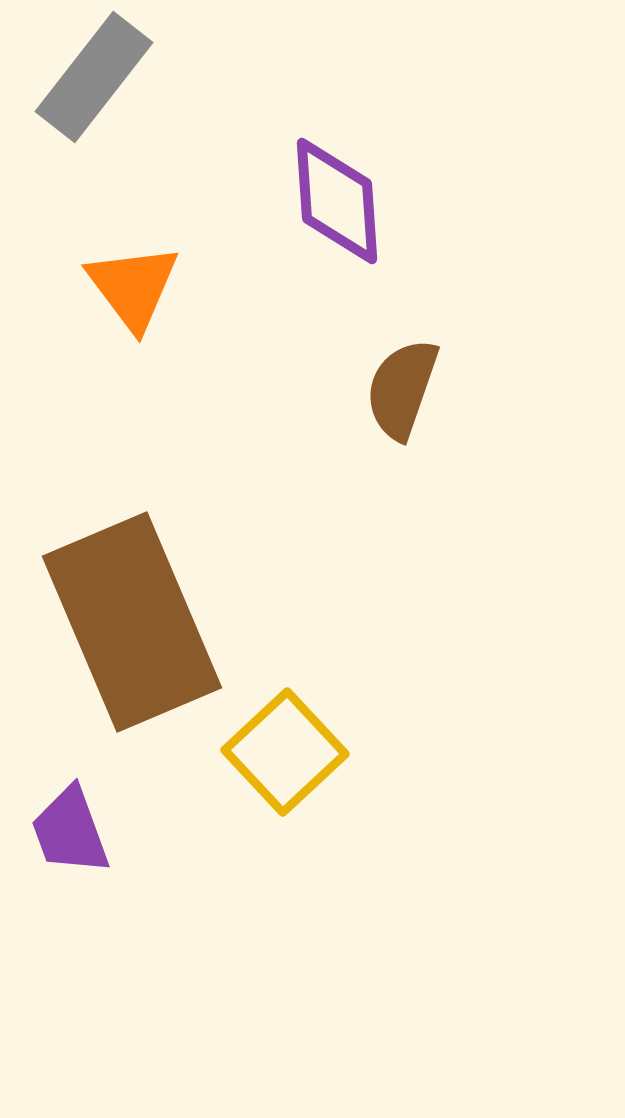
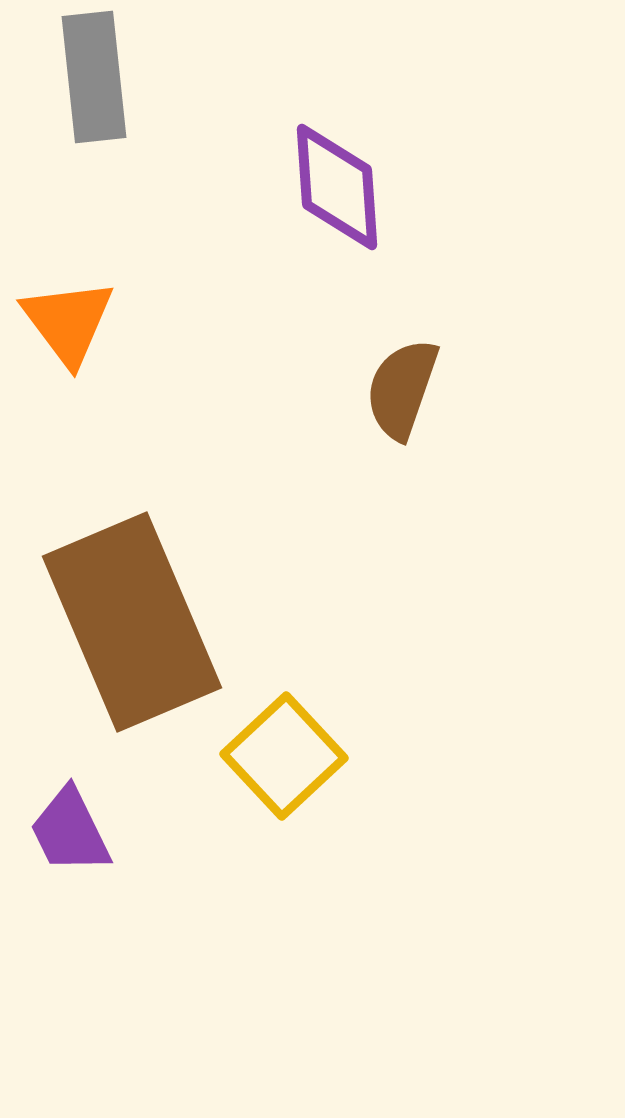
gray rectangle: rotated 44 degrees counterclockwise
purple diamond: moved 14 px up
orange triangle: moved 65 px left, 35 px down
yellow square: moved 1 px left, 4 px down
purple trapezoid: rotated 6 degrees counterclockwise
